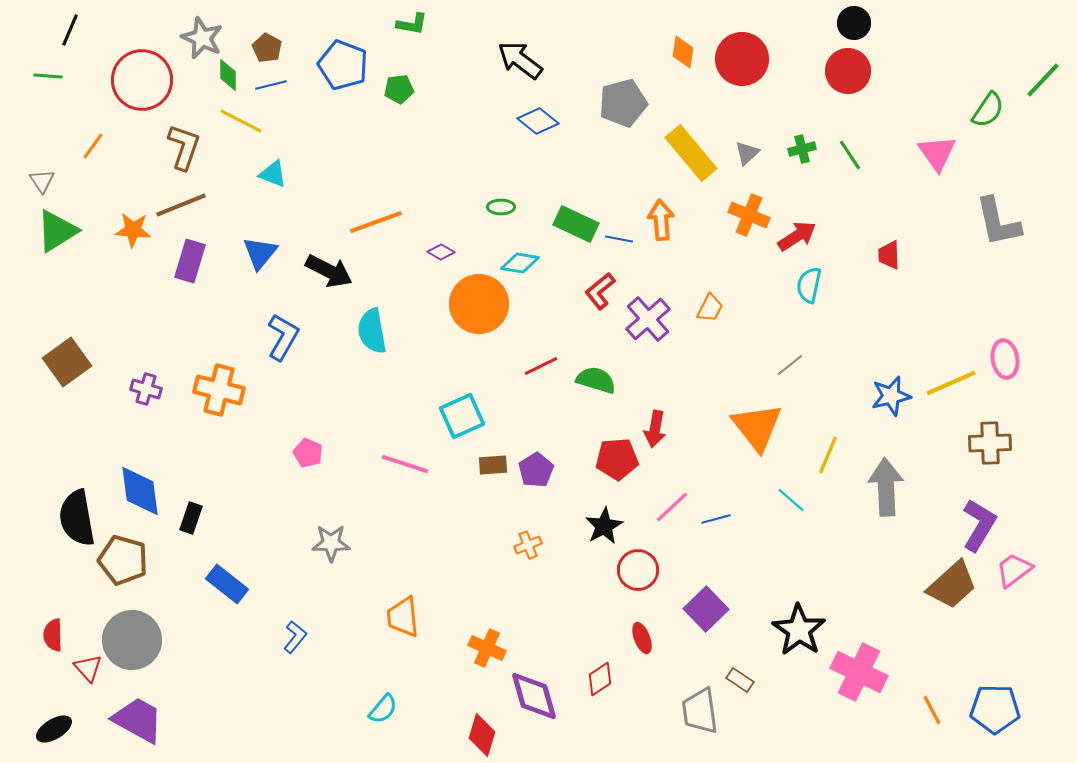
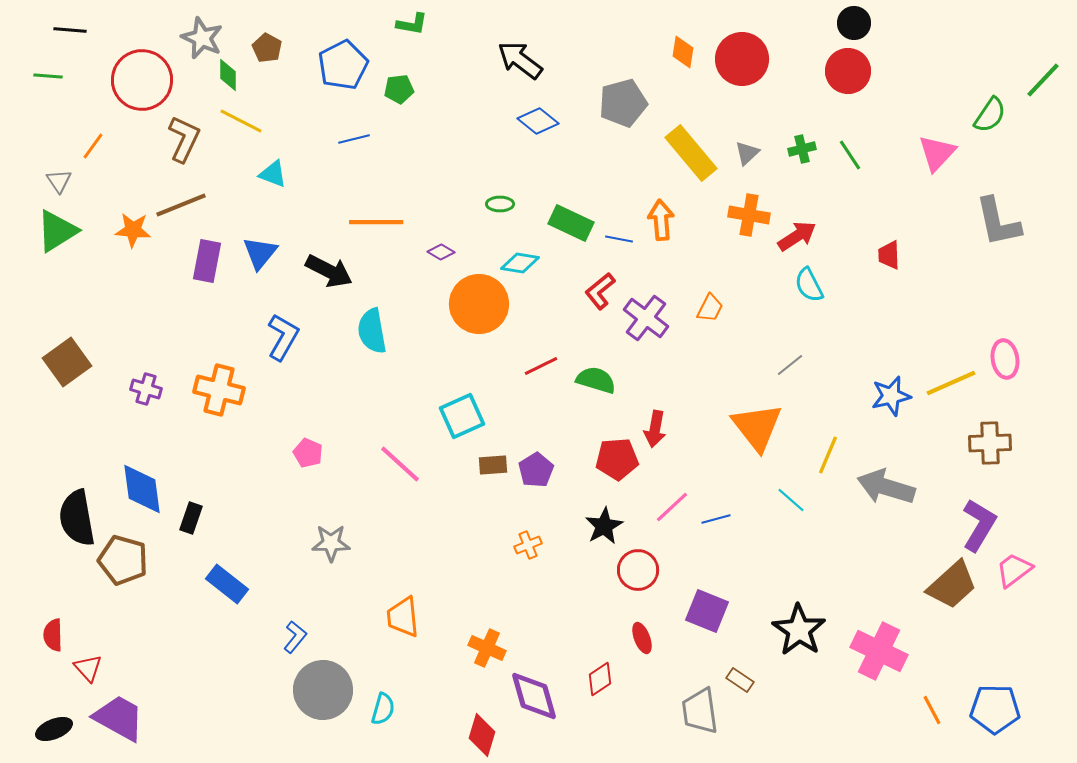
black line at (70, 30): rotated 72 degrees clockwise
blue pentagon at (343, 65): rotated 24 degrees clockwise
blue line at (271, 85): moved 83 px right, 54 px down
green semicircle at (988, 110): moved 2 px right, 5 px down
brown L-shape at (184, 147): moved 8 px up; rotated 6 degrees clockwise
pink triangle at (937, 153): rotated 18 degrees clockwise
gray triangle at (42, 181): moved 17 px right
green ellipse at (501, 207): moved 1 px left, 3 px up
orange cross at (749, 215): rotated 12 degrees counterclockwise
orange line at (376, 222): rotated 20 degrees clockwise
green rectangle at (576, 224): moved 5 px left, 1 px up
purple rectangle at (190, 261): moved 17 px right; rotated 6 degrees counterclockwise
cyan semicircle at (809, 285): rotated 39 degrees counterclockwise
purple cross at (648, 319): moved 2 px left, 1 px up; rotated 12 degrees counterclockwise
pink line at (405, 464): moved 5 px left; rotated 24 degrees clockwise
gray arrow at (886, 487): rotated 70 degrees counterclockwise
blue diamond at (140, 491): moved 2 px right, 2 px up
purple square at (706, 609): moved 1 px right, 2 px down; rotated 24 degrees counterclockwise
gray circle at (132, 640): moved 191 px right, 50 px down
pink cross at (859, 672): moved 20 px right, 21 px up
cyan semicircle at (383, 709): rotated 24 degrees counterclockwise
purple trapezoid at (138, 720): moved 19 px left, 2 px up
black ellipse at (54, 729): rotated 9 degrees clockwise
